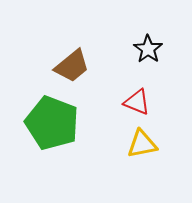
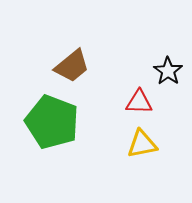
black star: moved 20 px right, 22 px down
red triangle: moved 2 px right; rotated 20 degrees counterclockwise
green pentagon: moved 1 px up
